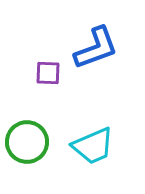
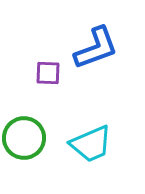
green circle: moved 3 px left, 4 px up
cyan trapezoid: moved 2 px left, 2 px up
